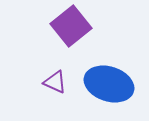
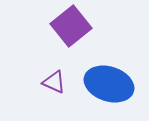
purple triangle: moved 1 px left
